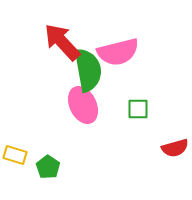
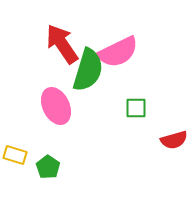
red arrow: moved 2 px down; rotated 9 degrees clockwise
pink semicircle: rotated 12 degrees counterclockwise
green semicircle: rotated 27 degrees clockwise
pink ellipse: moved 27 px left, 1 px down
green square: moved 2 px left, 1 px up
red semicircle: moved 1 px left, 8 px up
